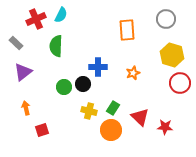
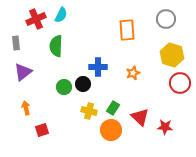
gray rectangle: rotated 40 degrees clockwise
